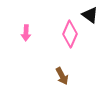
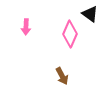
black triangle: moved 1 px up
pink arrow: moved 6 px up
